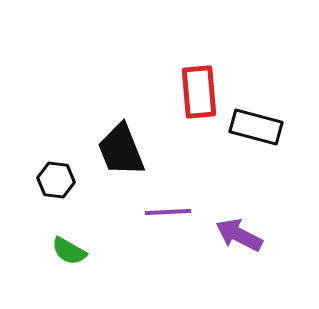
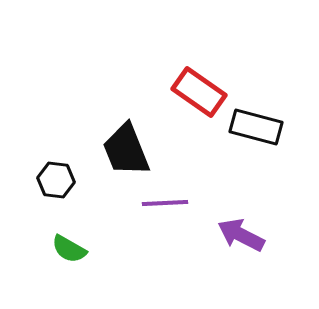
red rectangle: rotated 50 degrees counterclockwise
black trapezoid: moved 5 px right
purple line: moved 3 px left, 9 px up
purple arrow: moved 2 px right
green semicircle: moved 2 px up
